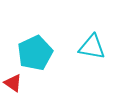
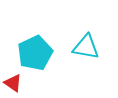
cyan triangle: moved 6 px left
